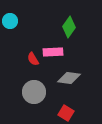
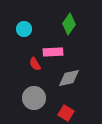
cyan circle: moved 14 px right, 8 px down
green diamond: moved 3 px up
red semicircle: moved 2 px right, 5 px down
gray diamond: rotated 20 degrees counterclockwise
gray circle: moved 6 px down
